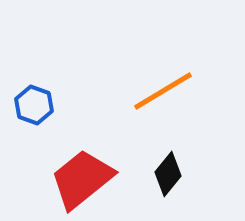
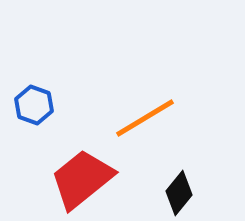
orange line: moved 18 px left, 27 px down
black diamond: moved 11 px right, 19 px down
